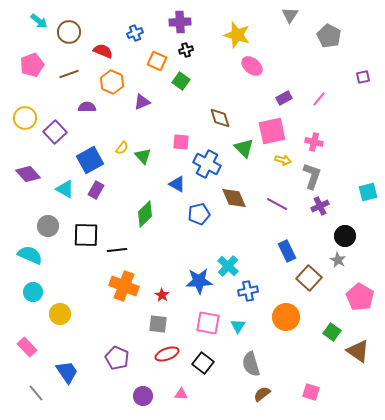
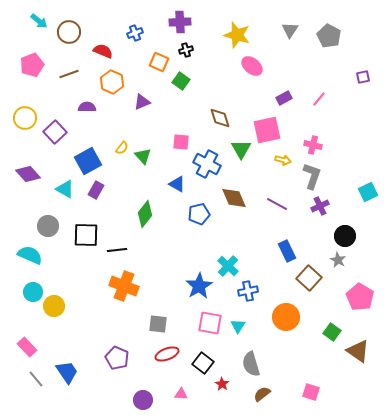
gray triangle at (290, 15): moved 15 px down
orange square at (157, 61): moved 2 px right, 1 px down
pink square at (272, 131): moved 5 px left, 1 px up
pink cross at (314, 142): moved 1 px left, 3 px down
green triangle at (244, 148): moved 3 px left, 1 px down; rotated 15 degrees clockwise
blue square at (90, 160): moved 2 px left, 1 px down
cyan square at (368, 192): rotated 12 degrees counterclockwise
green diamond at (145, 214): rotated 8 degrees counterclockwise
blue star at (199, 281): moved 5 px down; rotated 28 degrees counterclockwise
red star at (162, 295): moved 60 px right, 89 px down
yellow circle at (60, 314): moved 6 px left, 8 px up
pink square at (208, 323): moved 2 px right
gray line at (36, 393): moved 14 px up
purple circle at (143, 396): moved 4 px down
